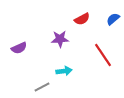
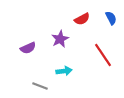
blue semicircle: moved 2 px left, 1 px up; rotated 104 degrees clockwise
purple star: rotated 24 degrees counterclockwise
purple semicircle: moved 9 px right
gray line: moved 2 px left, 1 px up; rotated 49 degrees clockwise
